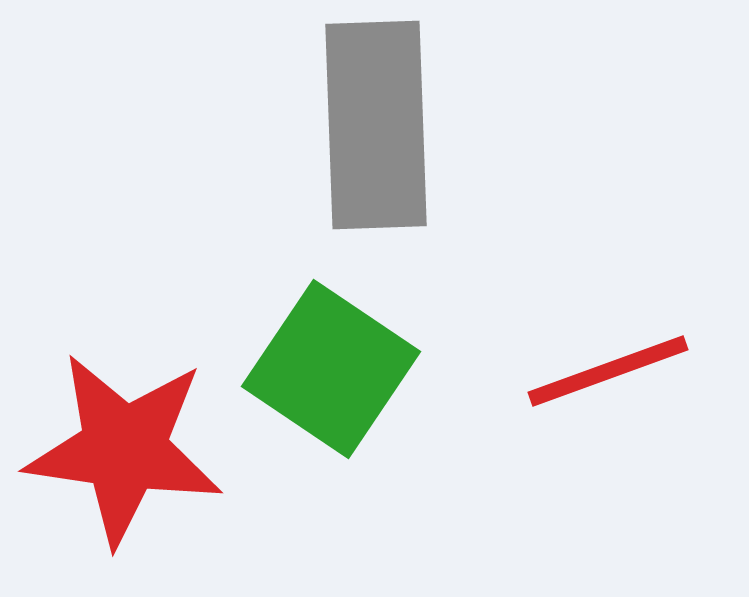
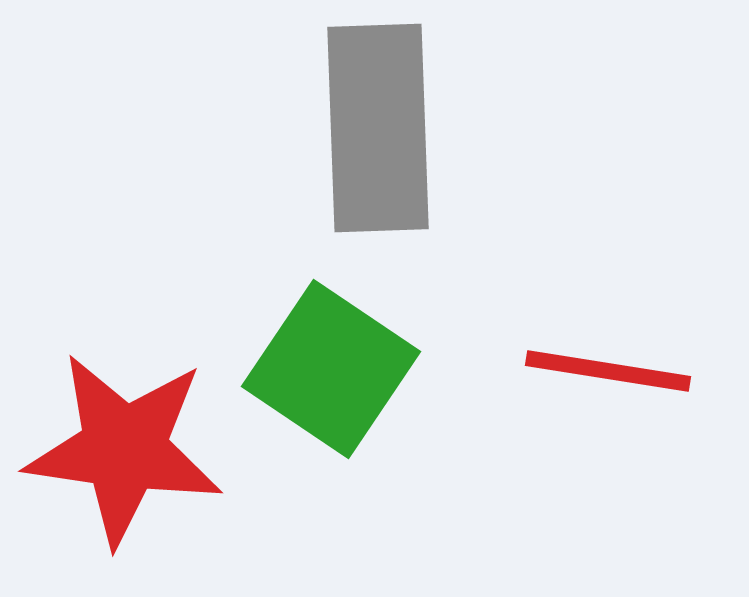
gray rectangle: moved 2 px right, 3 px down
red line: rotated 29 degrees clockwise
